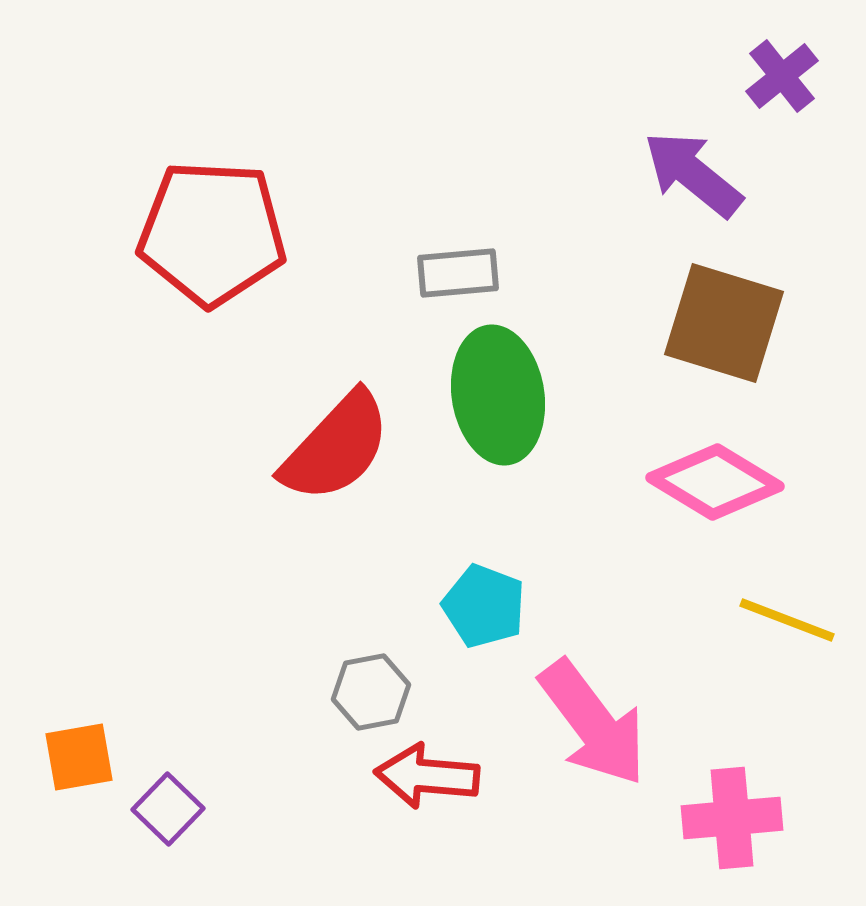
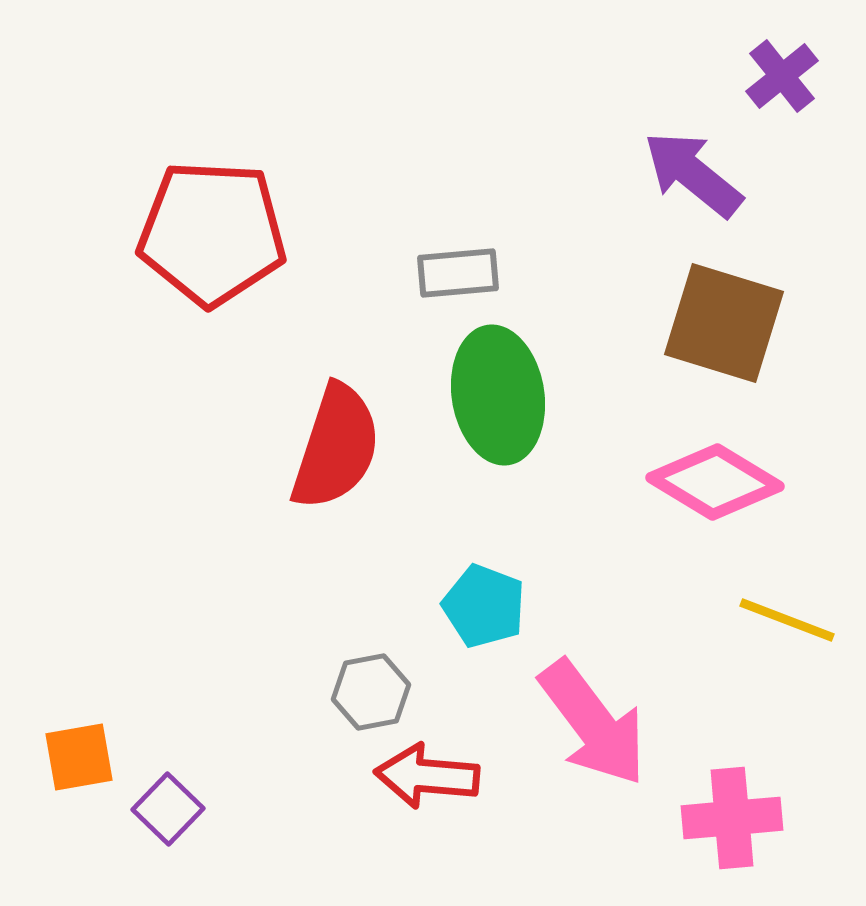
red semicircle: rotated 25 degrees counterclockwise
